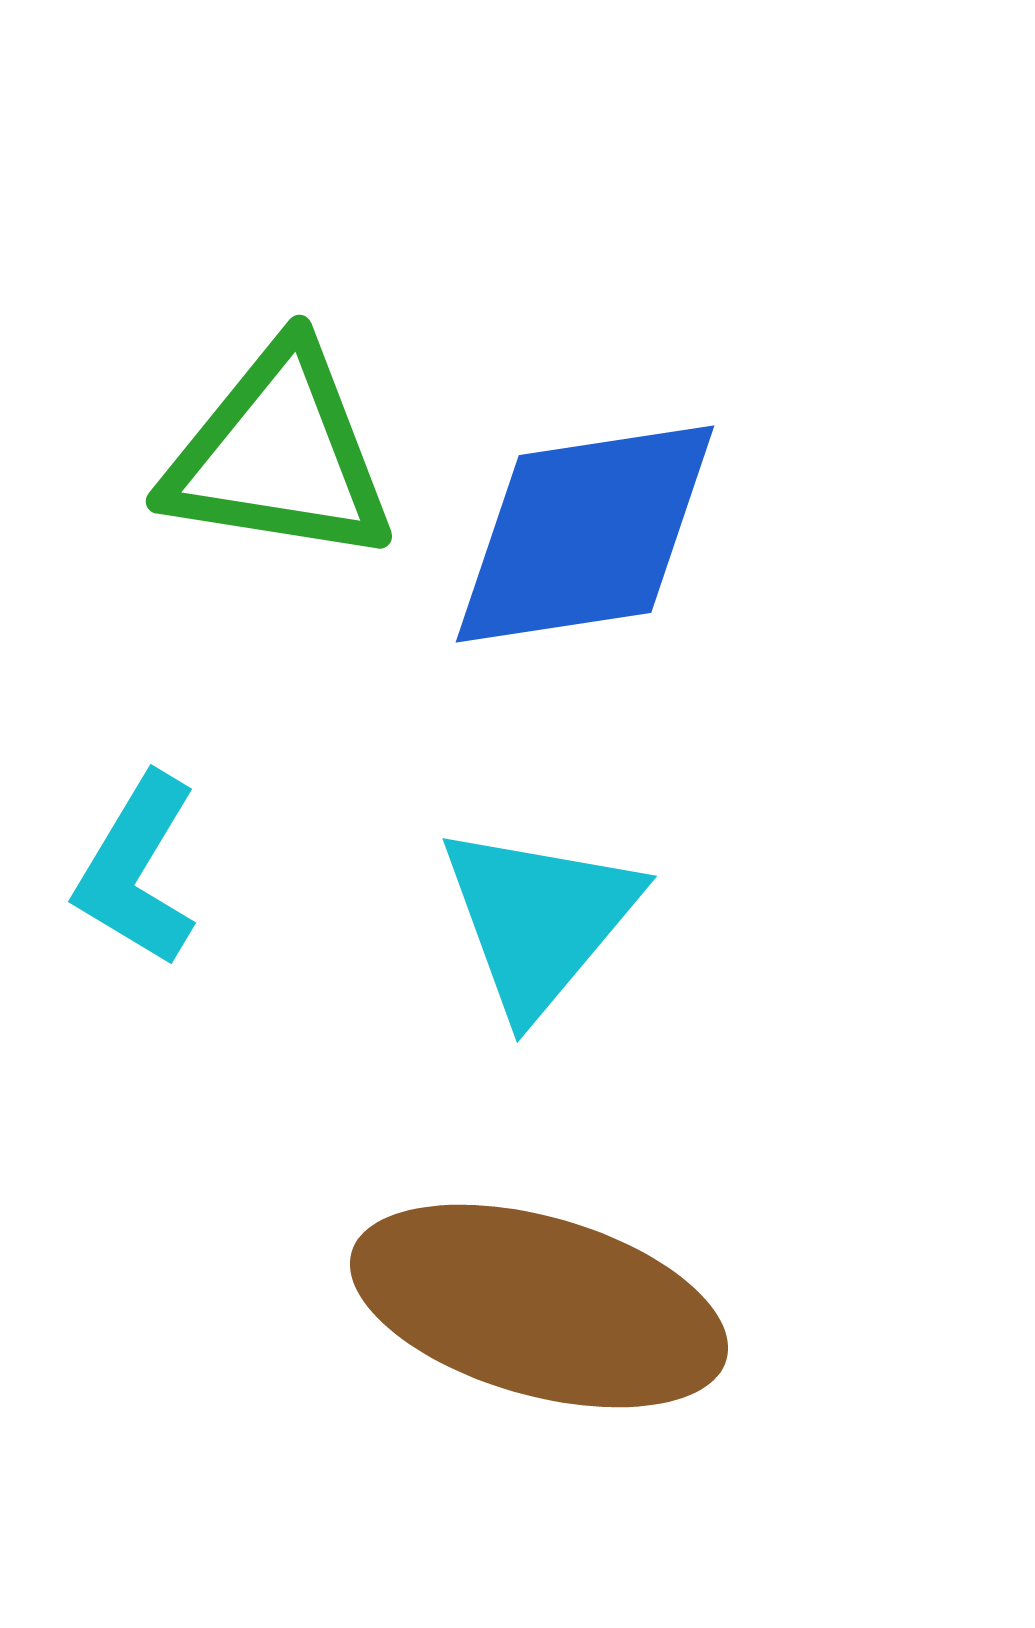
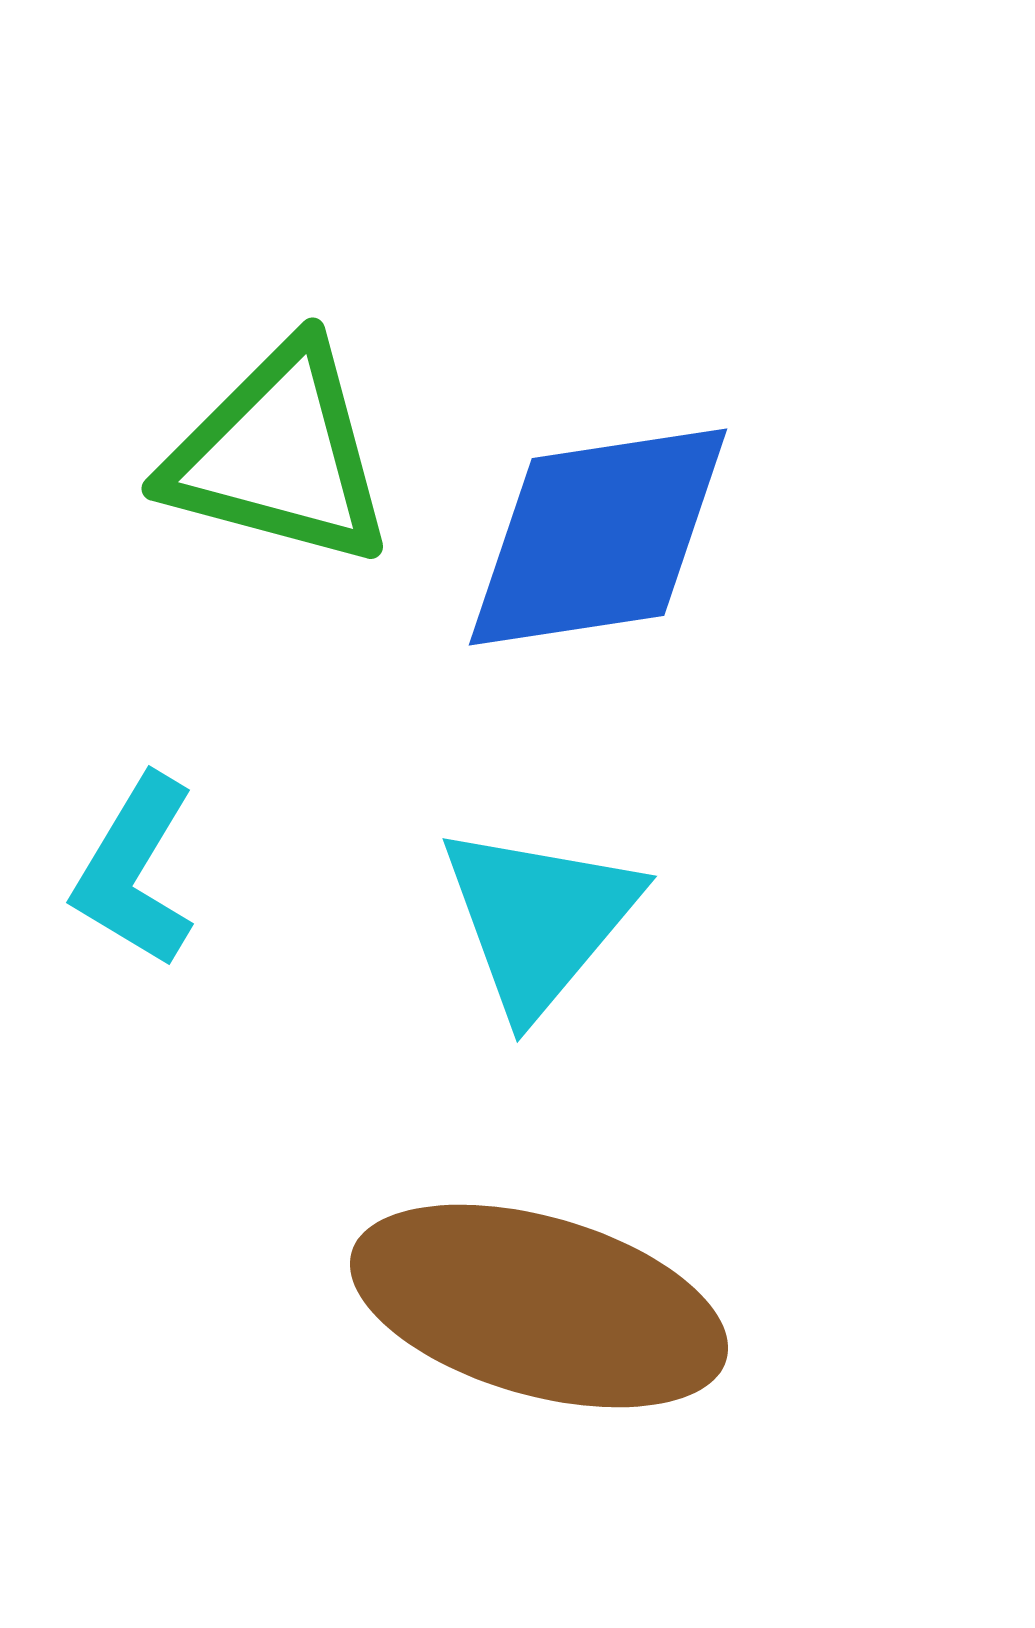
green triangle: rotated 6 degrees clockwise
blue diamond: moved 13 px right, 3 px down
cyan L-shape: moved 2 px left, 1 px down
